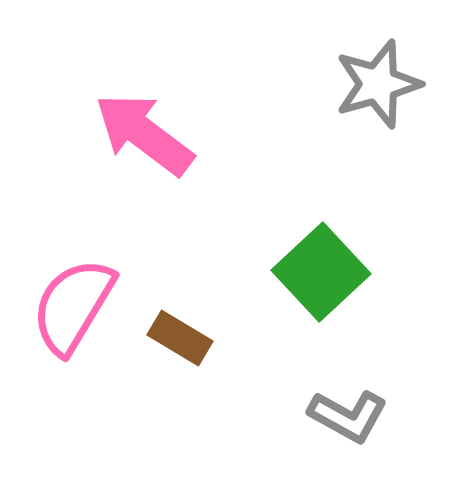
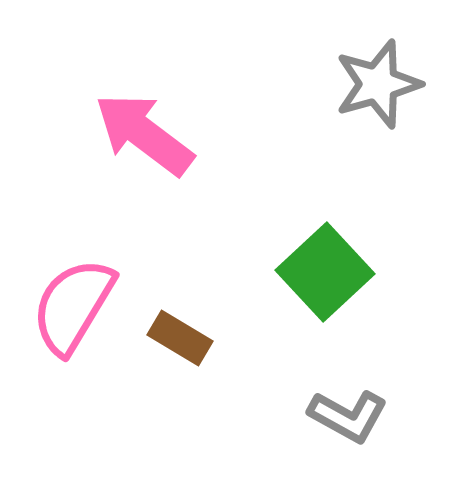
green square: moved 4 px right
